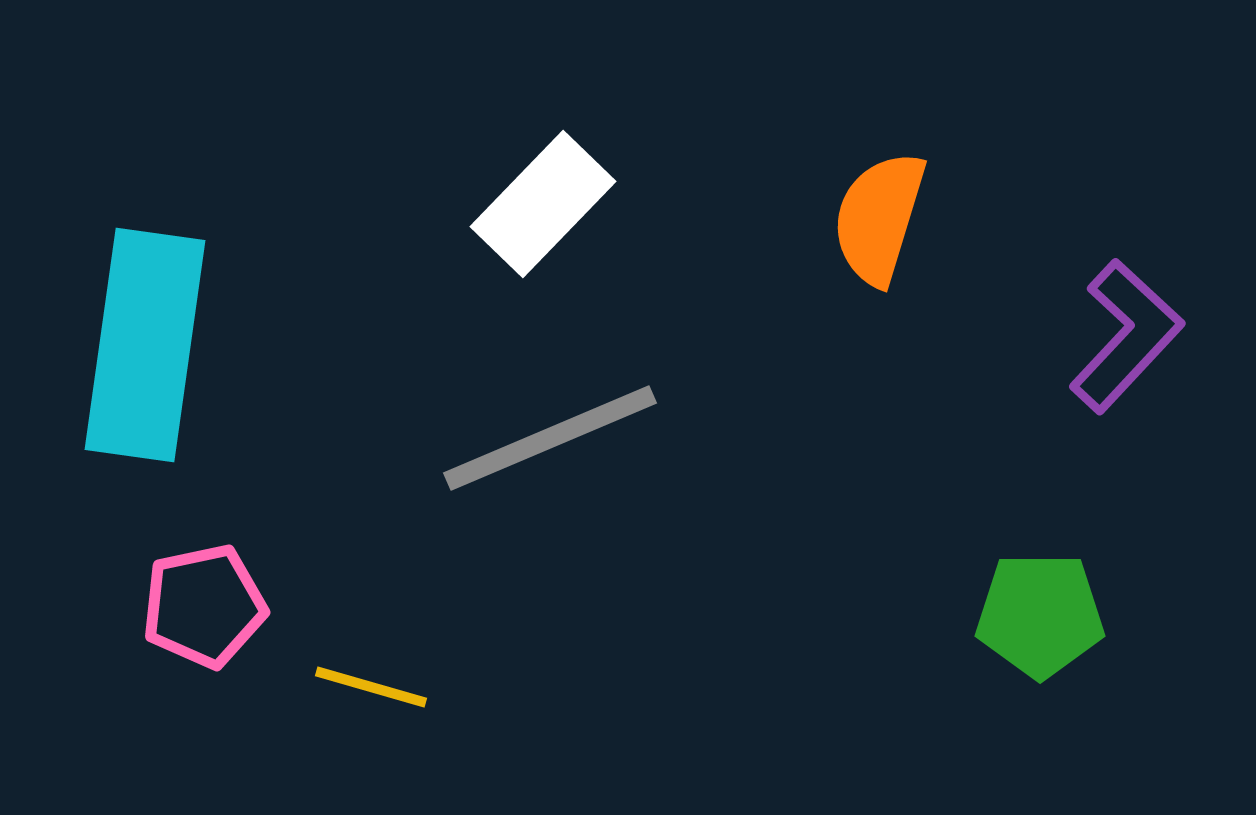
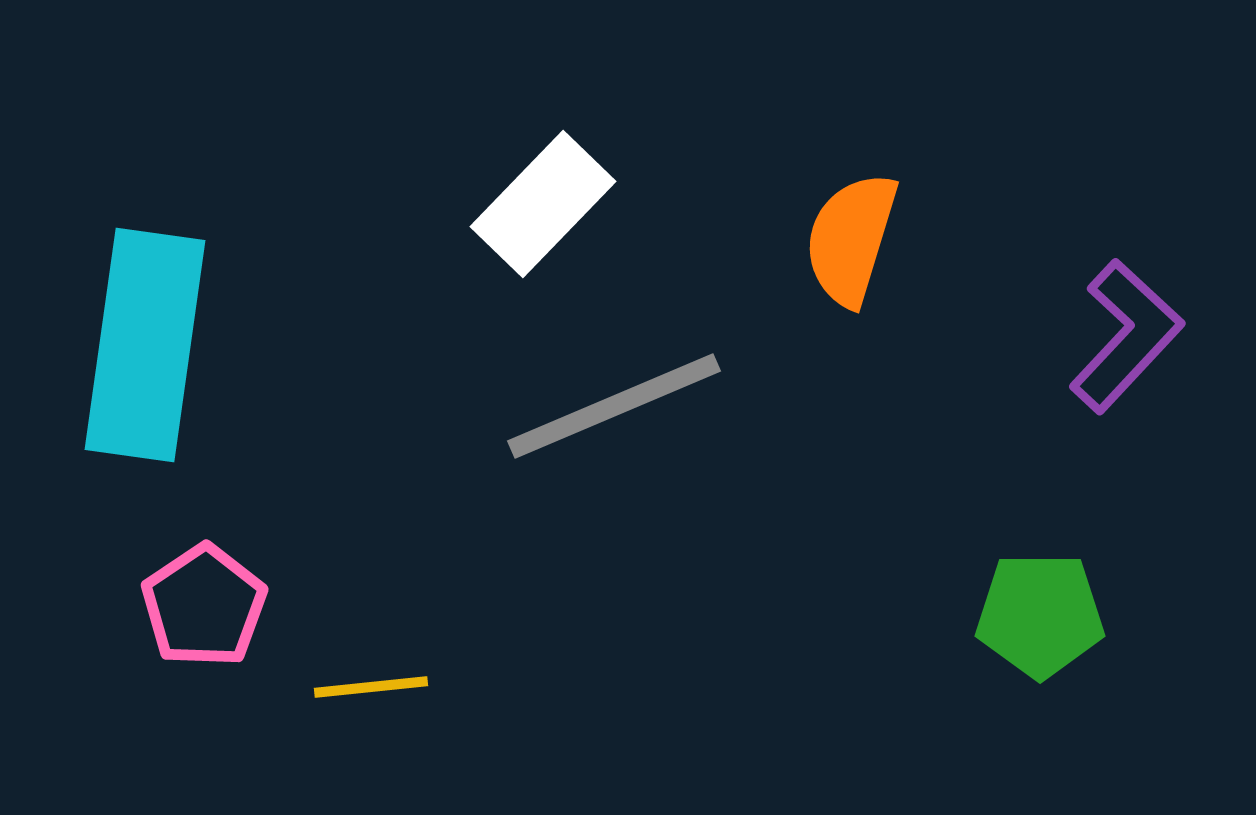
orange semicircle: moved 28 px left, 21 px down
gray line: moved 64 px right, 32 px up
pink pentagon: rotated 22 degrees counterclockwise
yellow line: rotated 22 degrees counterclockwise
